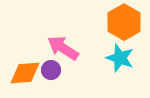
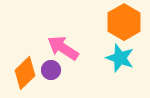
orange diamond: rotated 40 degrees counterclockwise
